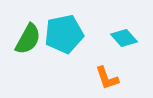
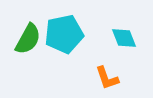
cyan diamond: rotated 20 degrees clockwise
